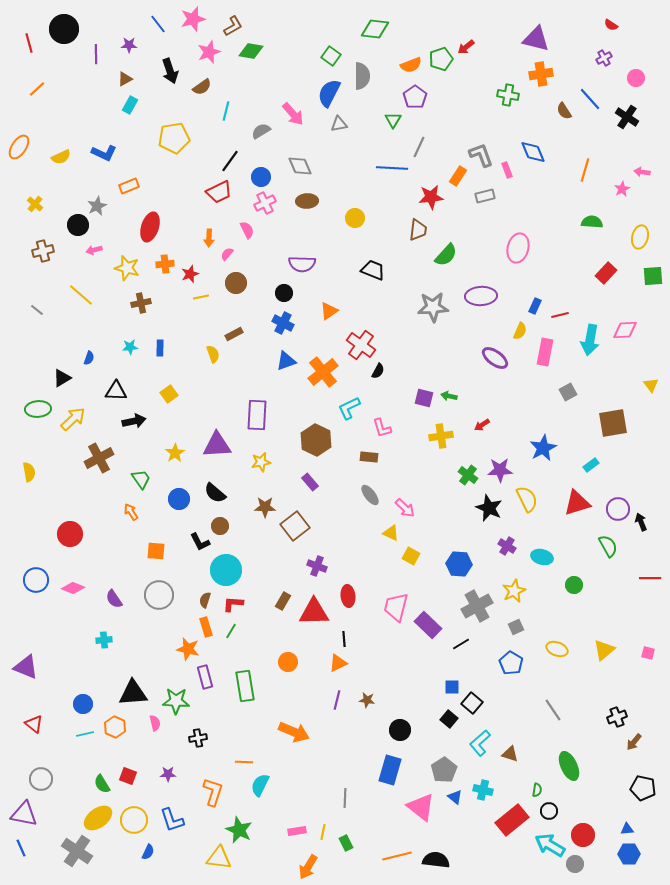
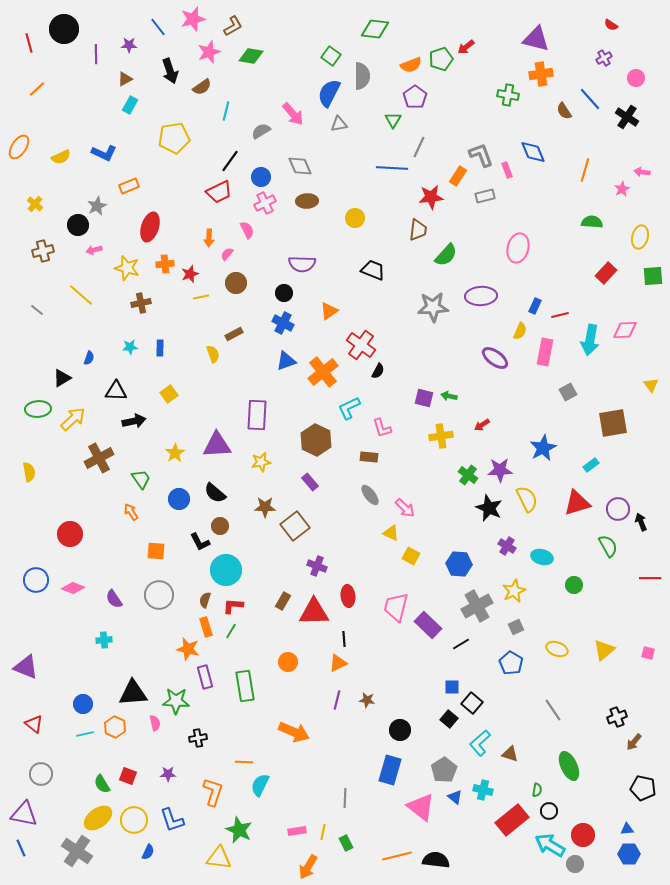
blue line at (158, 24): moved 3 px down
green diamond at (251, 51): moved 5 px down
red L-shape at (233, 604): moved 2 px down
gray circle at (41, 779): moved 5 px up
